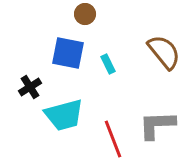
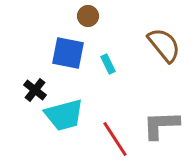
brown circle: moved 3 px right, 2 px down
brown semicircle: moved 7 px up
black cross: moved 5 px right, 3 px down; rotated 20 degrees counterclockwise
gray L-shape: moved 4 px right
red line: moved 2 px right; rotated 12 degrees counterclockwise
